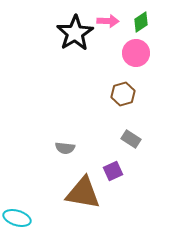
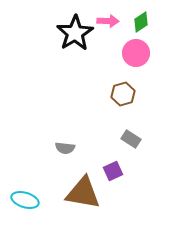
cyan ellipse: moved 8 px right, 18 px up
